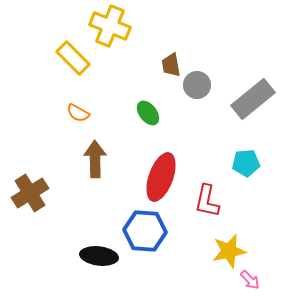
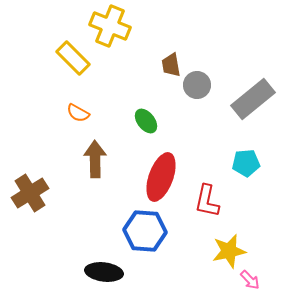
green ellipse: moved 2 px left, 8 px down
black ellipse: moved 5 px right, 16 px down
